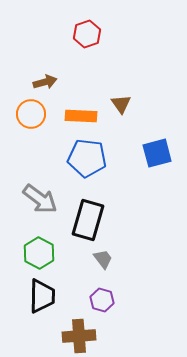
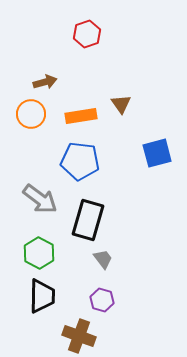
orange rectangle: rotated 12 degrees counterclockwise
blue pentagon: moved 7 px left, 3 px down
brown cross: rotated 24 degrees clockwise
